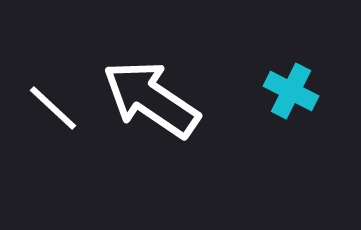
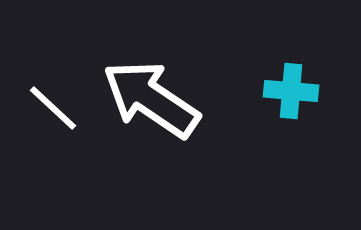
cyan cross: rotated 22 degrees counterclockwise
